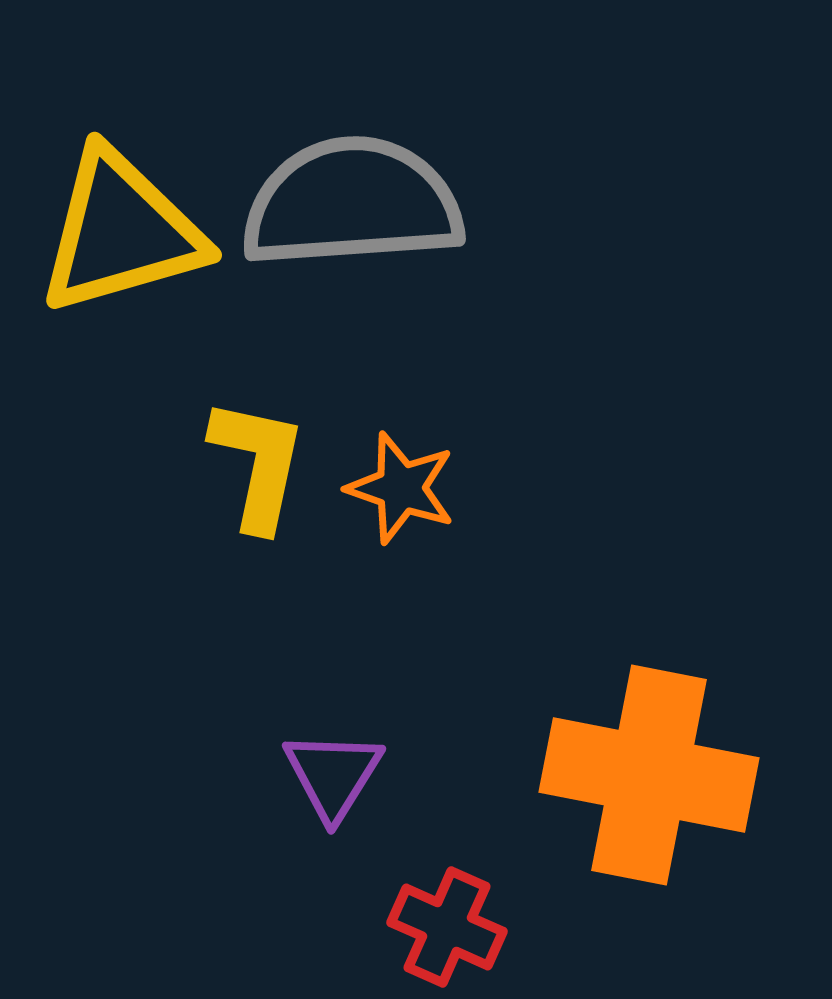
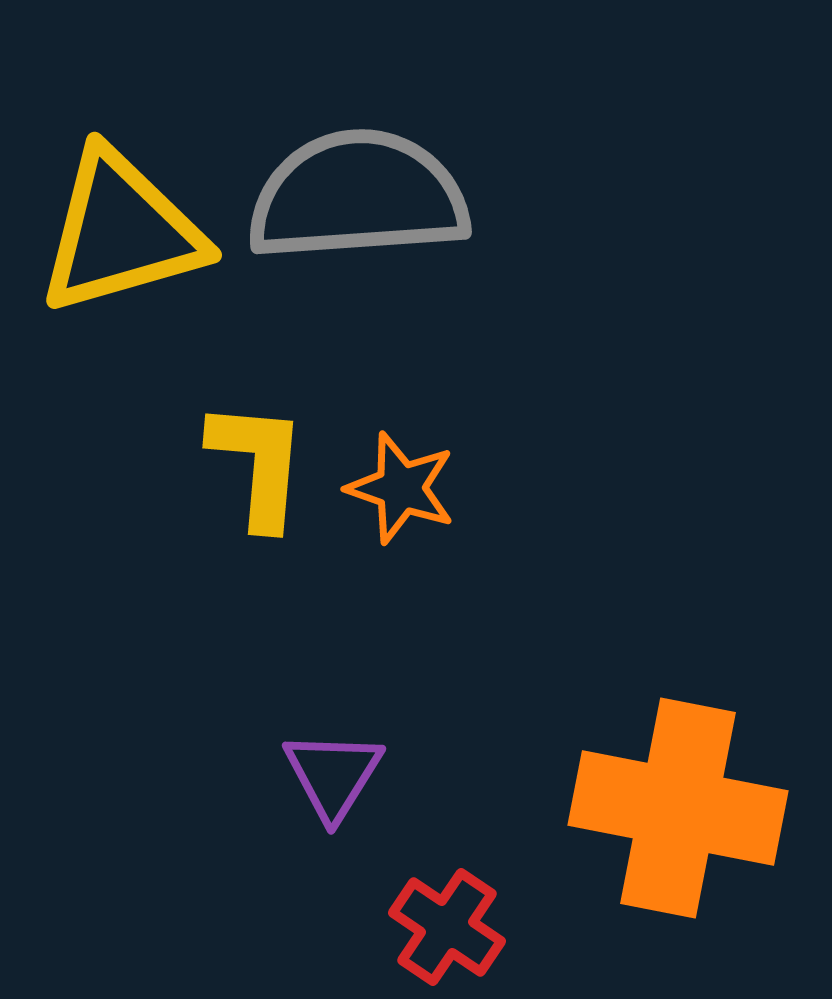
gray semicircle: moved 6 px right, 7 px up
yellow L-shape: rotated 7 degrees counterclockwise
orange cross: moved 29 px right, 33 px down
red cross: rotated 10 degrees clockwise
